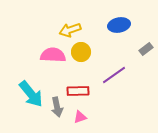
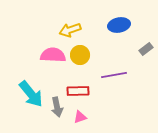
yellow circle: moved 1 px left, 3 px down
purple line: rotated 25 degrees clockwise
